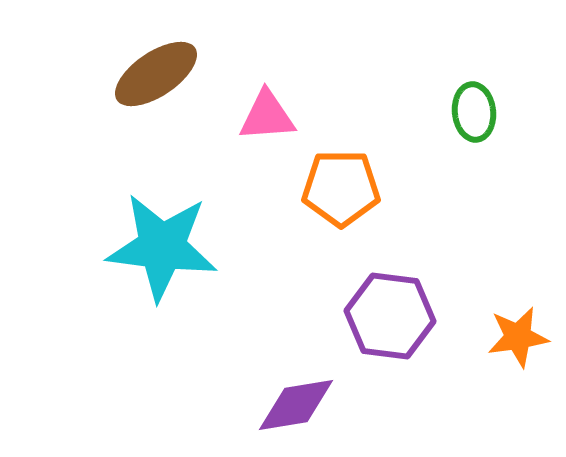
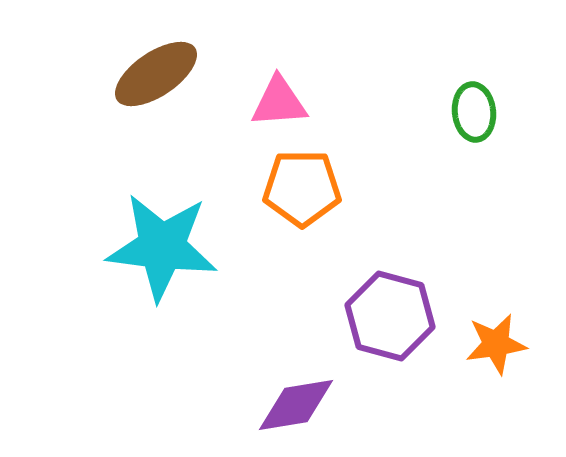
pink triangle: moved 12 px right, 14 px up
orange pentagon: moved 39 px left
purple hexagon: rotated 8 degrees clockwise
orange star: moved 22 px left, 7 px down
